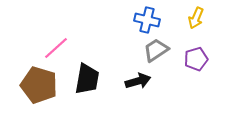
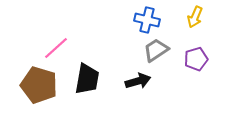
yellow arrow: moved 1 px left, 1 px up
